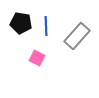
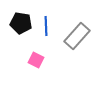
pink square: moved 1 px left, 2 px down
